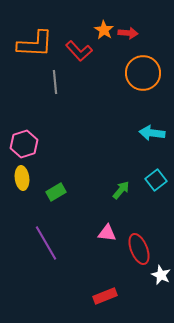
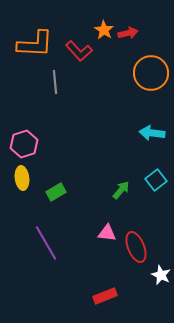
red arrow: rotated 18 degrees counterclockwise
orange circle: moved 8 px right
red ellipse: moved 3 px left, 2 px up
